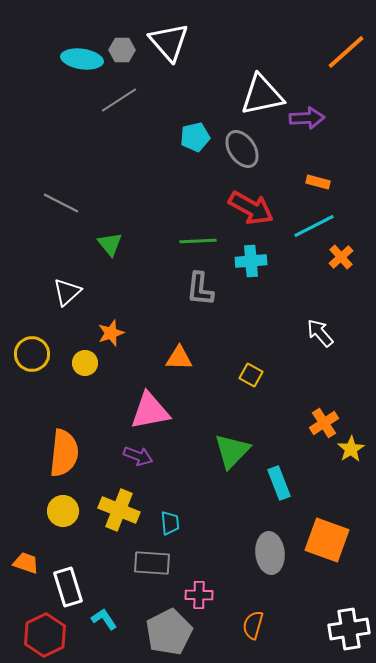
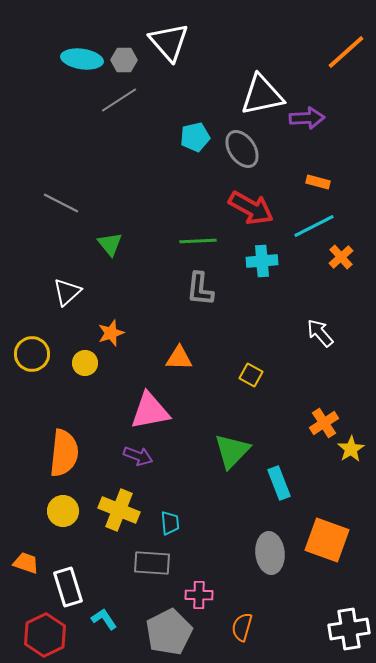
gray hexagon at (122, 50): moved 2 px right, 10 px down
cyan cross at (251, 261): moved 11 px right
orange semicircle at (253, 625): moved 11 px left, 2 px down
